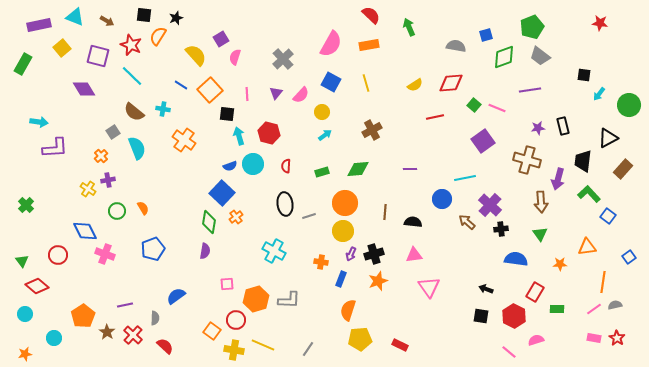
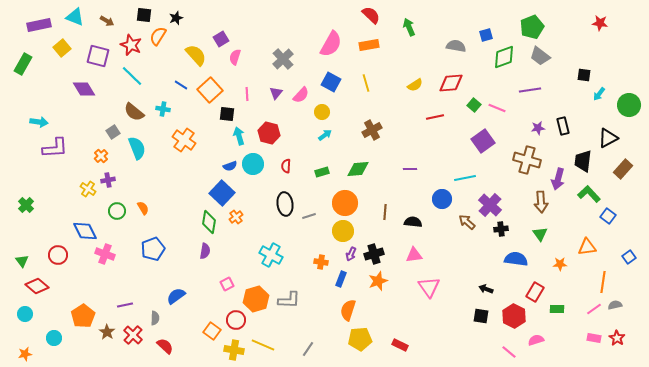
cyan cross at (274, 251): moved 3 px left, 4 px down
pink square at (227, 284): rotated 24 degrees counterclockwise
